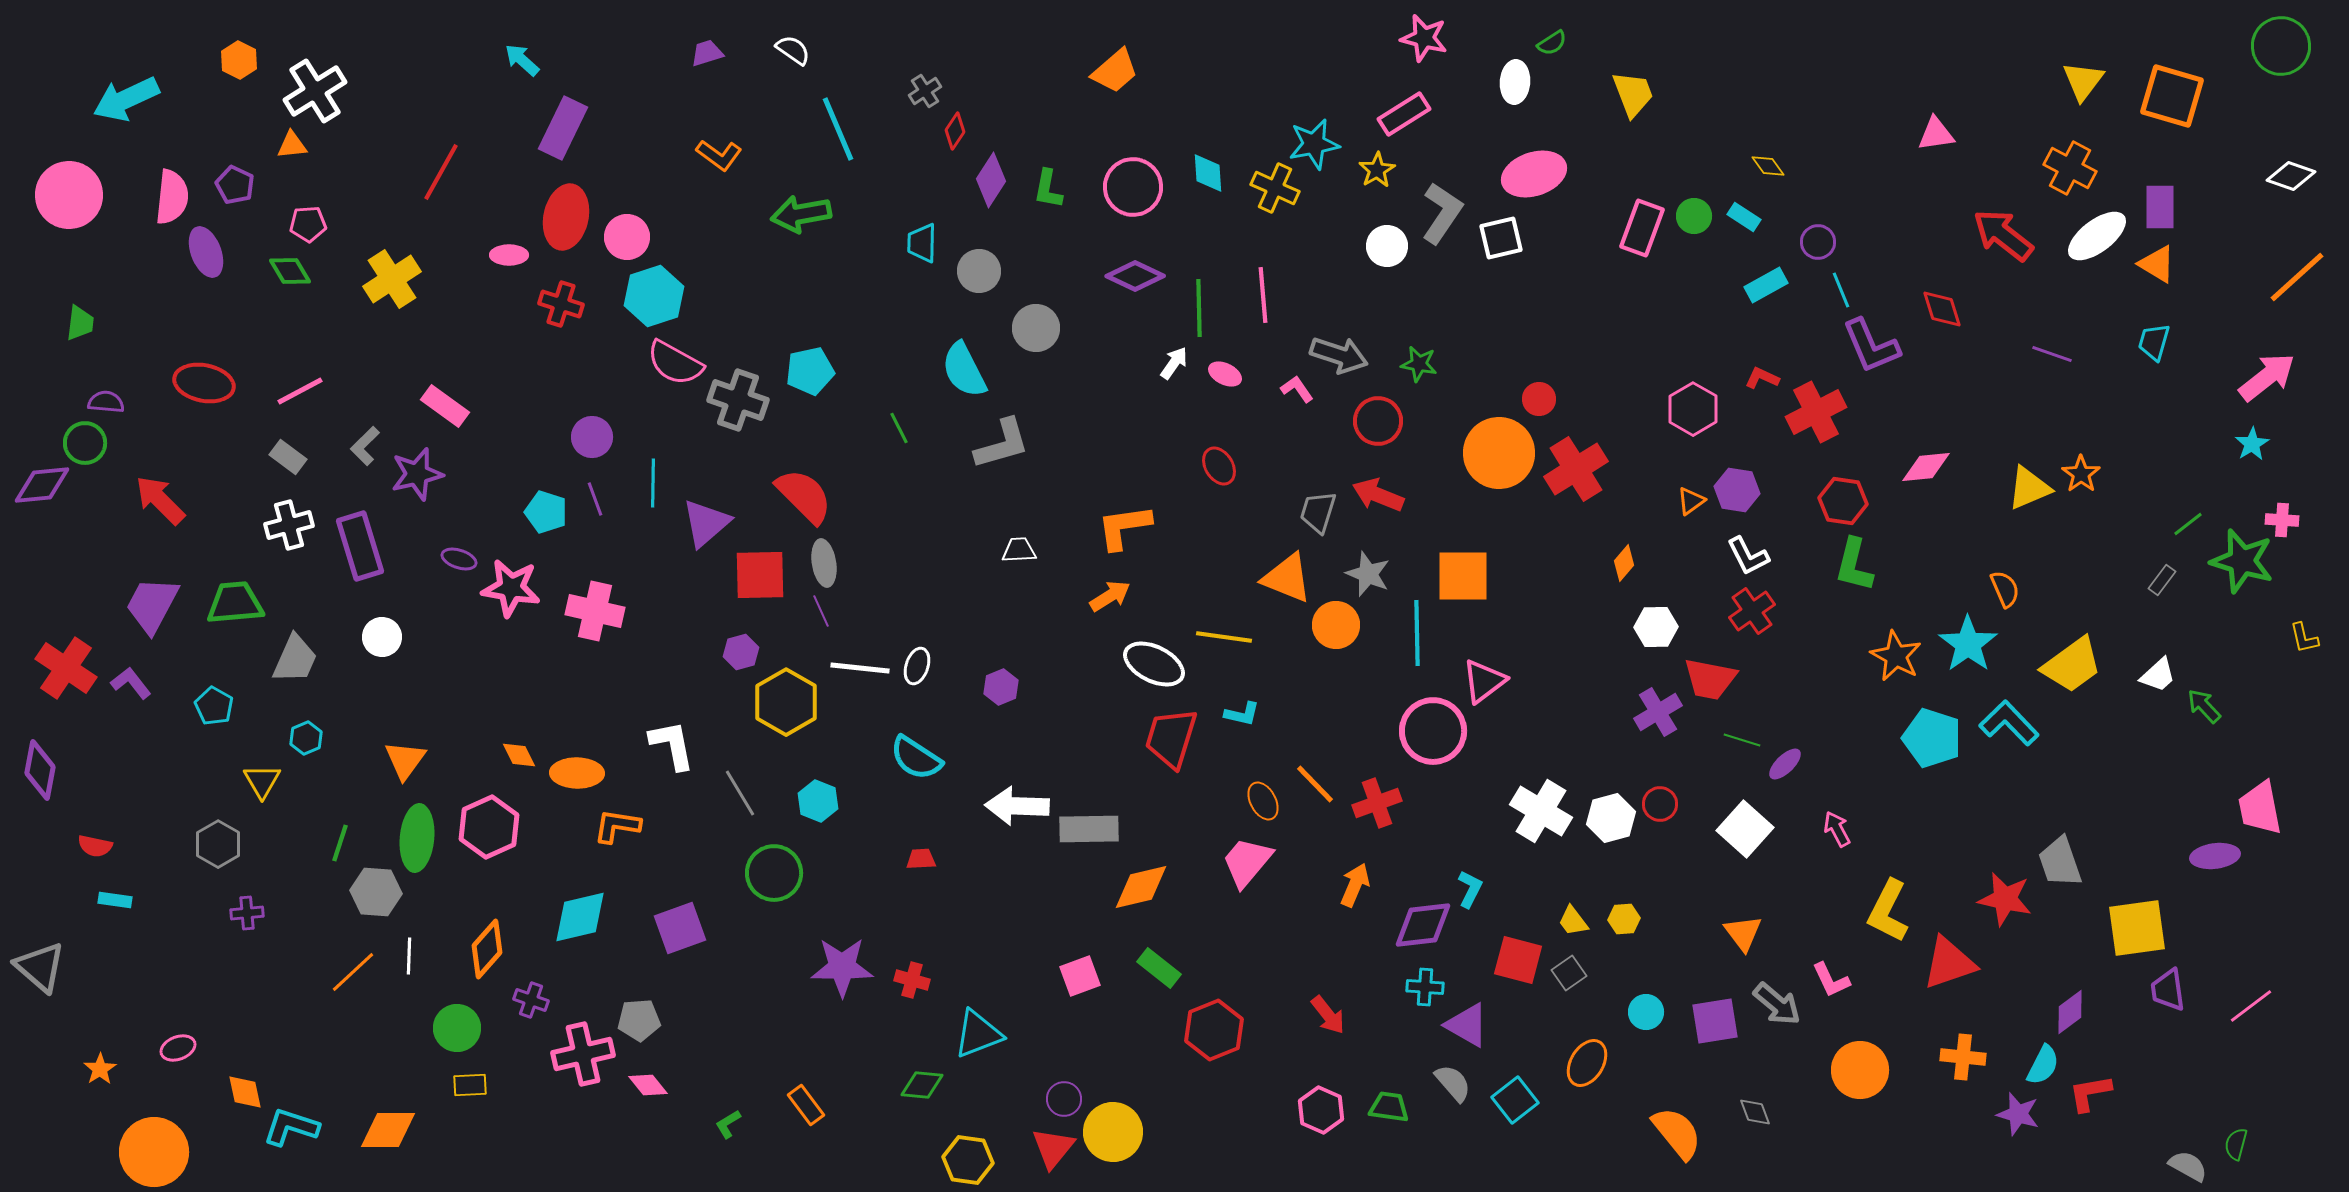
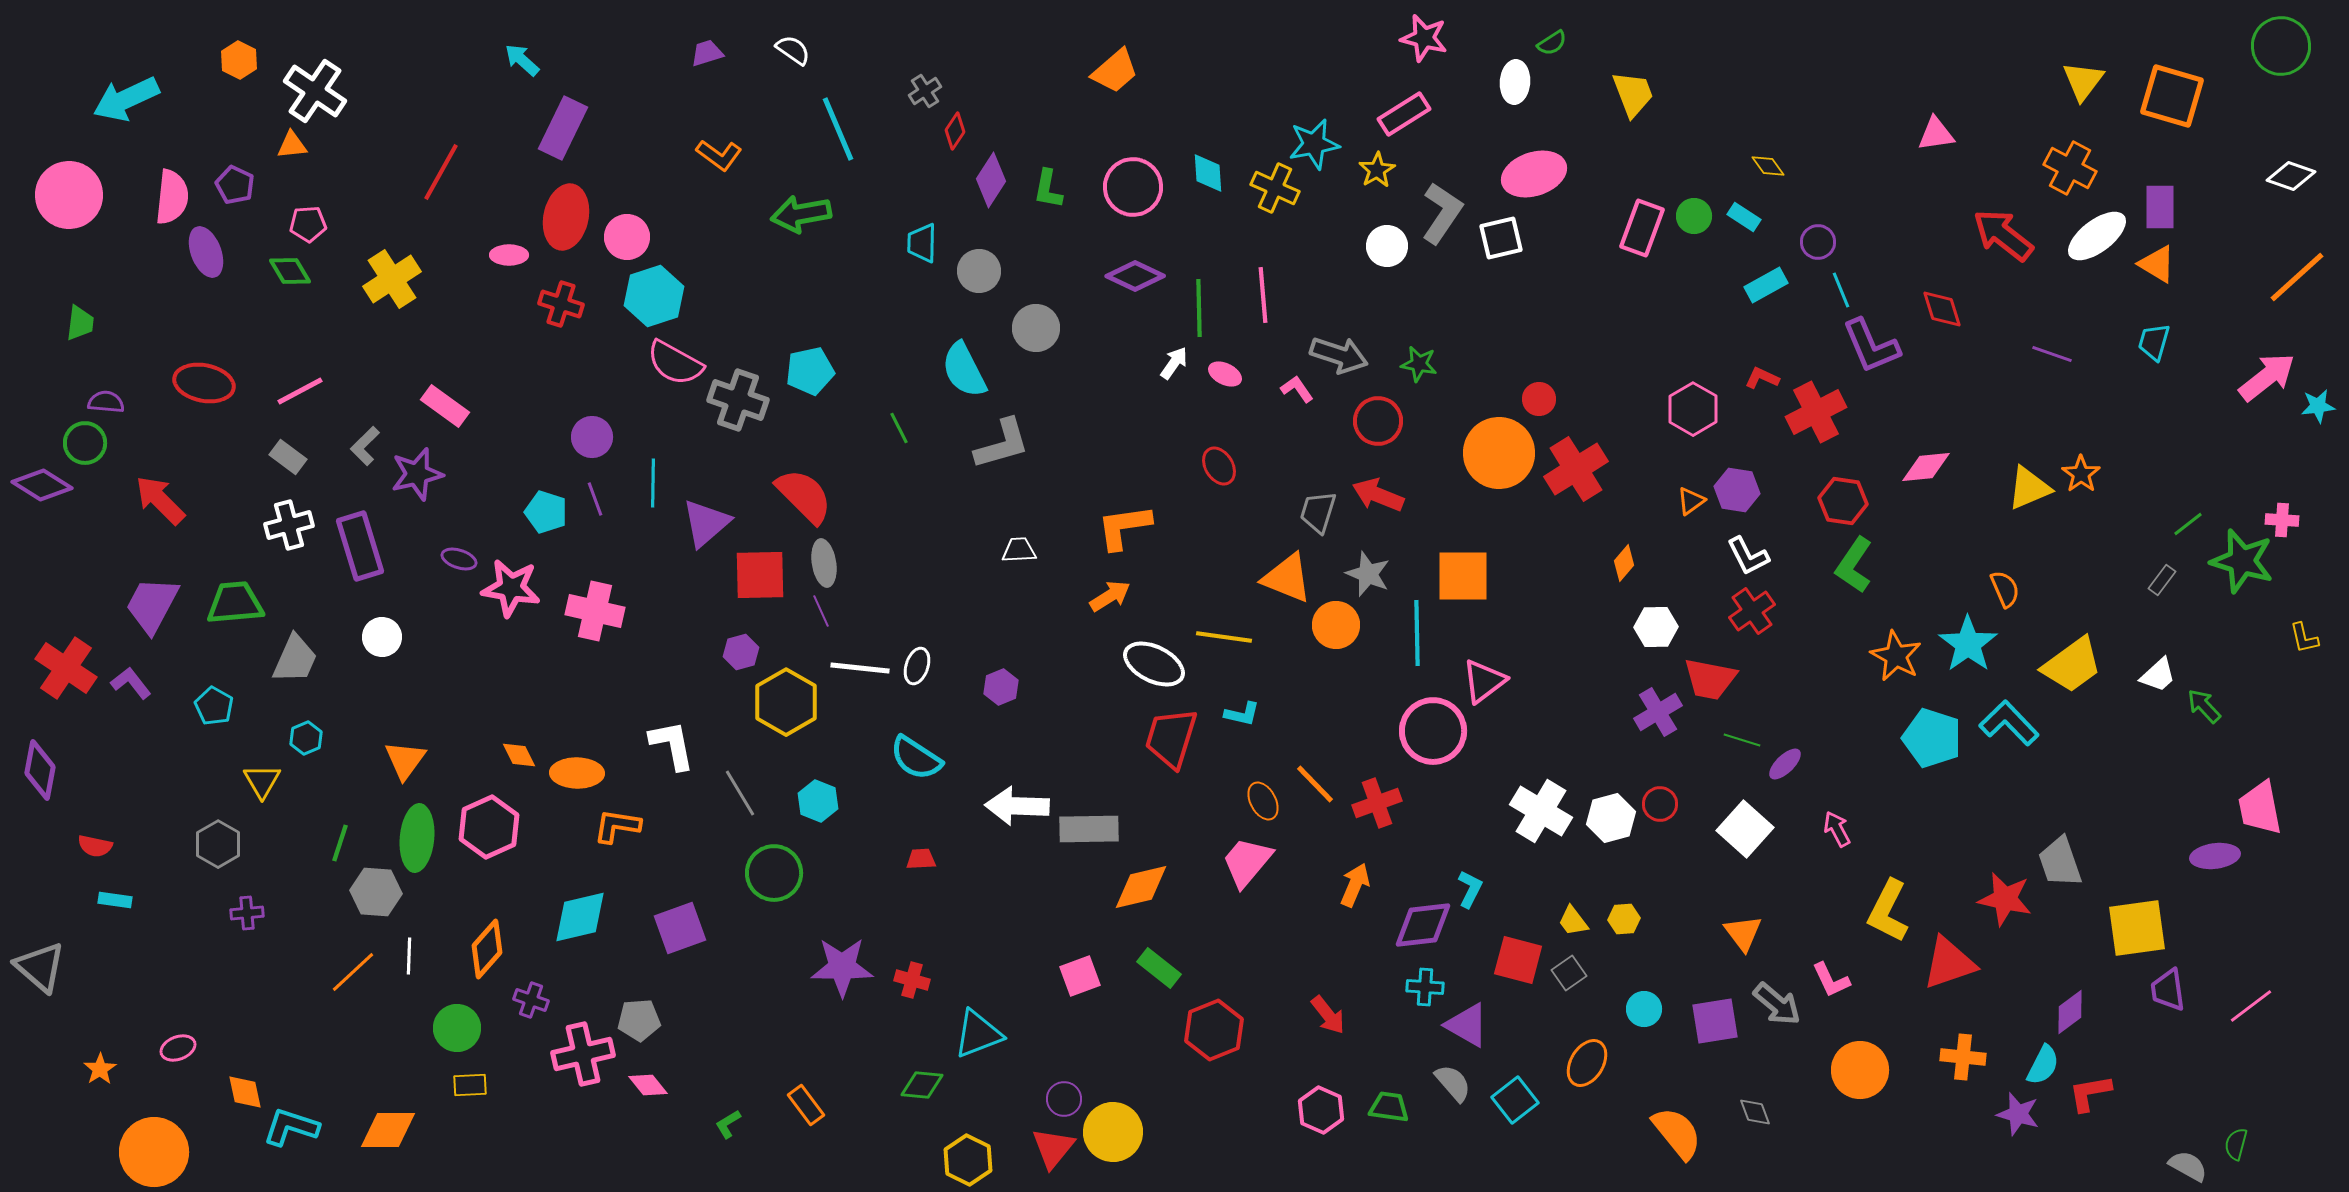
white cross at (315, 91): rotated 24 degrees counterclockwise
cyan star at (2252, 444): moved 66 px right, 38 px up; rotated 24 degrees clockwise
purple diamond at (42, 485): rotated 38 degrees clockwise
green L-shape at (1854, 565): rotated 20 degrees clockwise
cyan circle at (1646, 1012): moved 2 px left, 3 px up
yellow hexagon at (968, 1160): rotated 18 degrees clockwise
